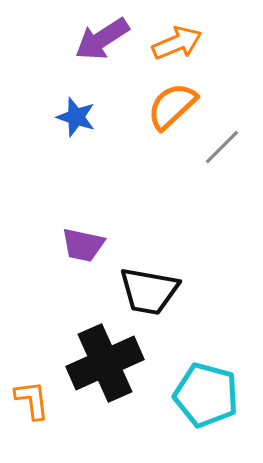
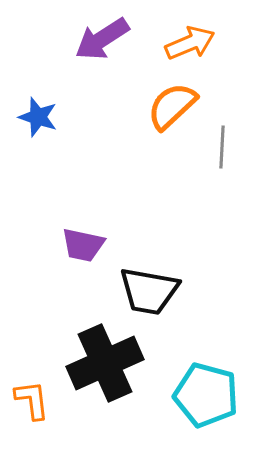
orange arrow: moved 13 px right
blue star: moved 38 px left
gray line: rotated 42 degrees counterclockwise
